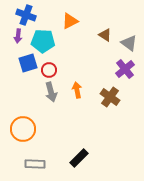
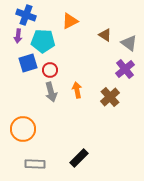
red circle: moved 1 px right
brown cross: rotated 12 degrees clockwise
